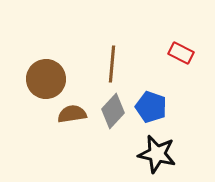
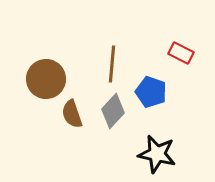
blue pentagon: moved 15 px up
brown semicircle: rotated 100 degrees counterclockwise
